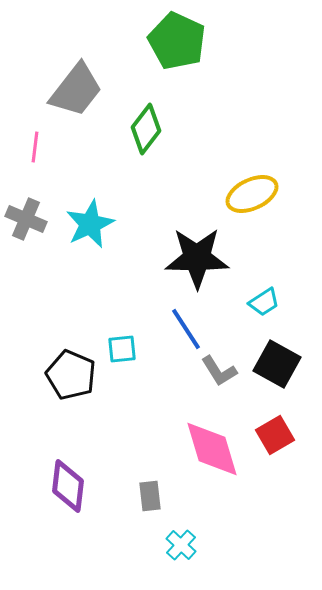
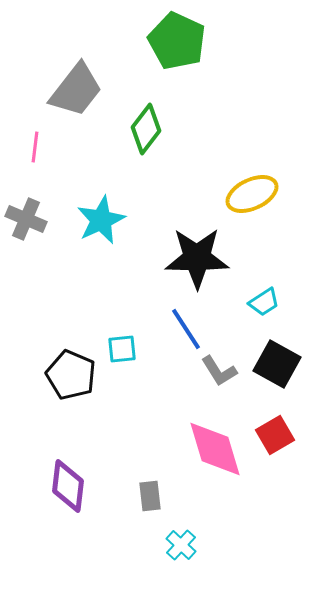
cyan star: moved 11 px right, 4 px up
pink diamond: moved 3 px right
